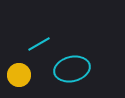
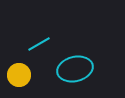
cyan ellipse: moved 3 px right
